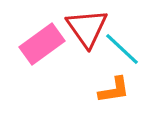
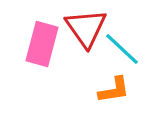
red triangle: moved 1 px left
pink rectangle: rotated 39 degrees counterclockwise
